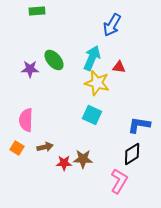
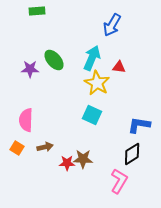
yellow star: rotated 15 degrees clockwise
red star: moved 3 px right
